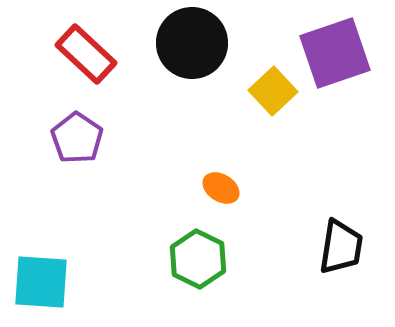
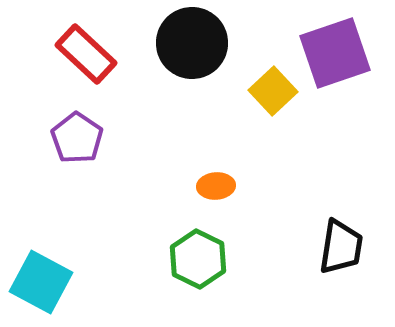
orange ellipse: moved 5 px left, 2 px up; rotated 36 degrees counterclockwise
cyan square: rotated 24 degrees clockwise
